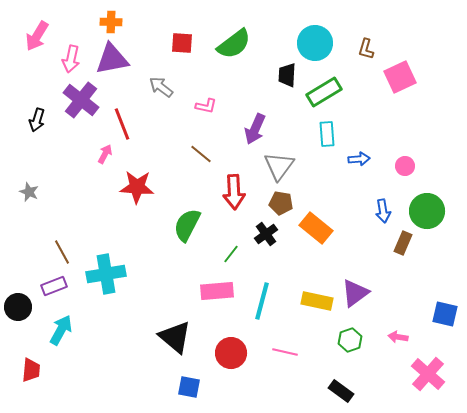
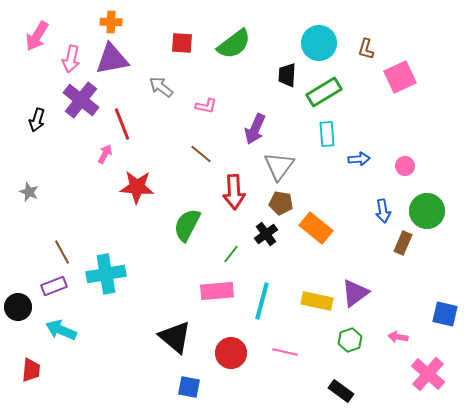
cyan circle at (315, 43): moved 4 px right
cyan arrow at (61, 330): rotated 96 degrees counterclockwise
